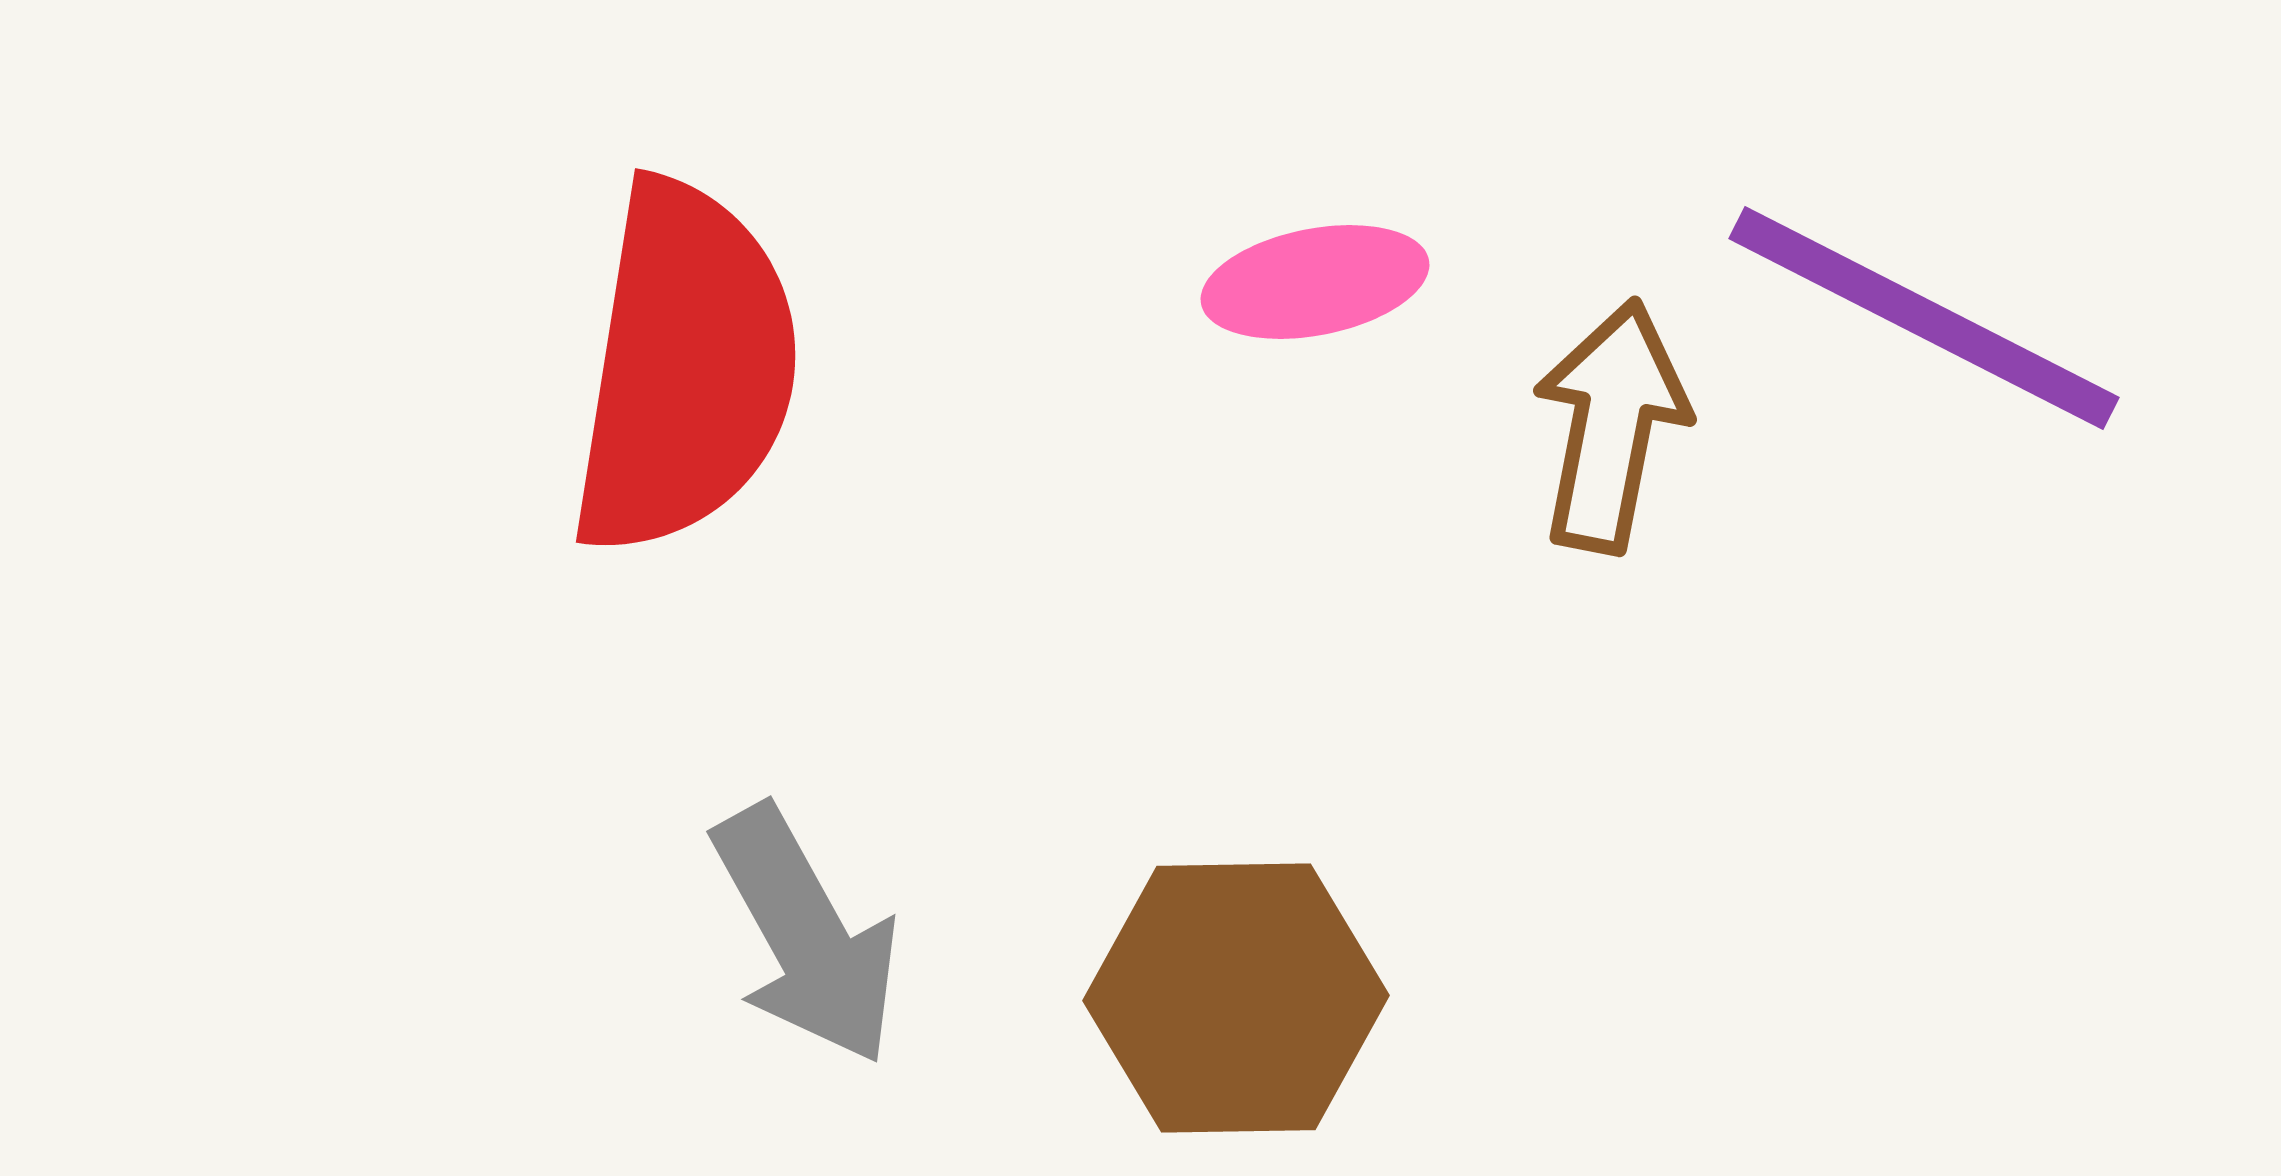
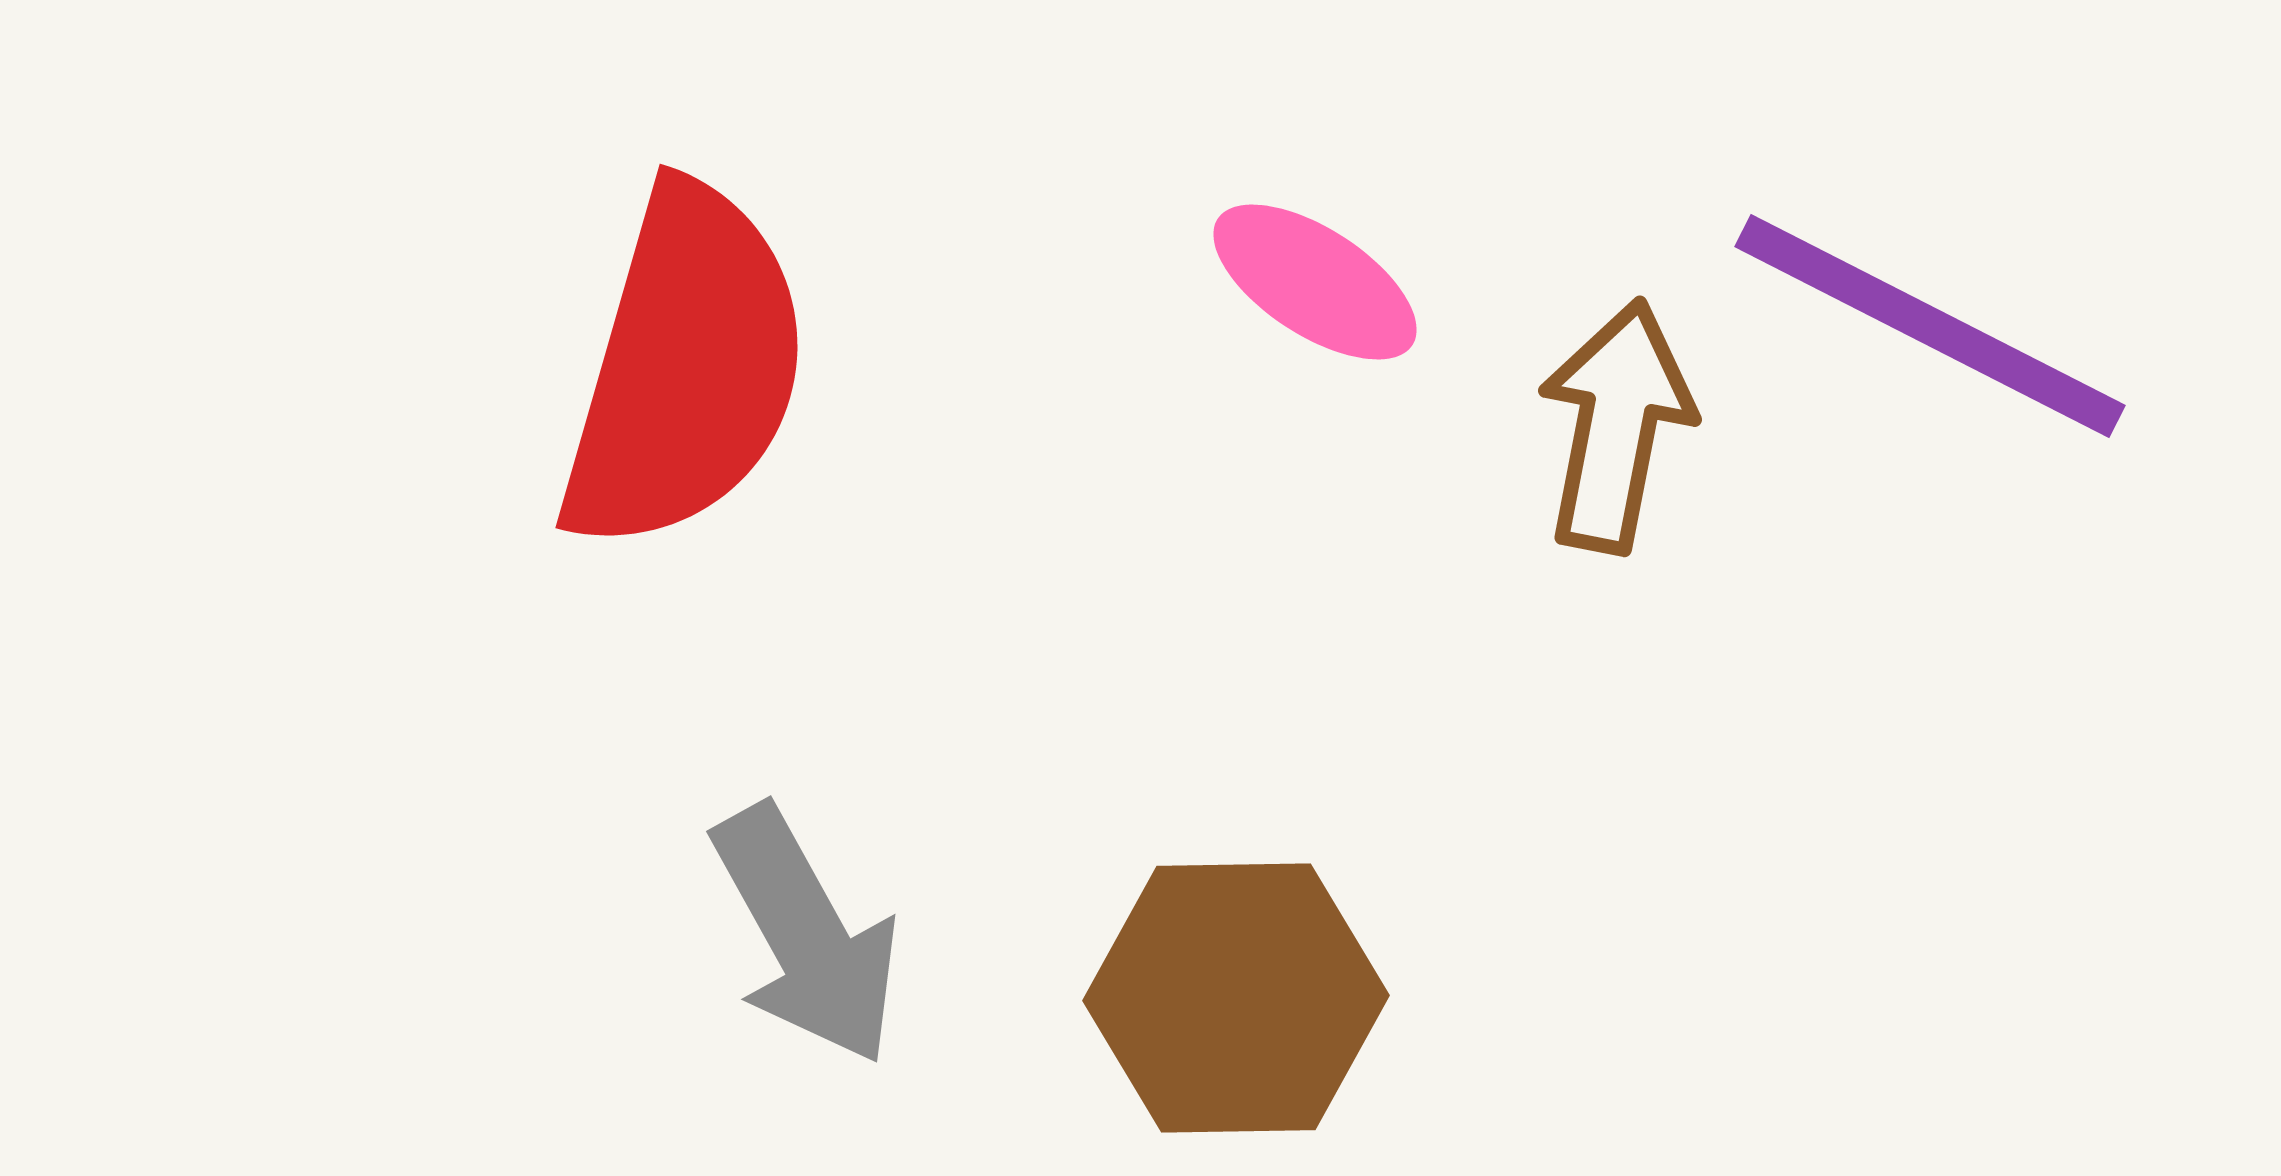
pink ellipse: rotated 44 degrees clockwise
purple line: moved 6 px right, 8 px down
red semicircle: rotated 7 degrees clockwise
brown arrow: moved 5 px right
